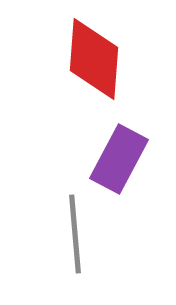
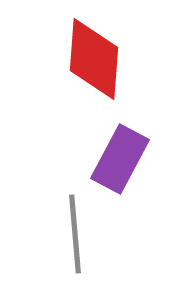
purple rectangle: moved 1 px right
